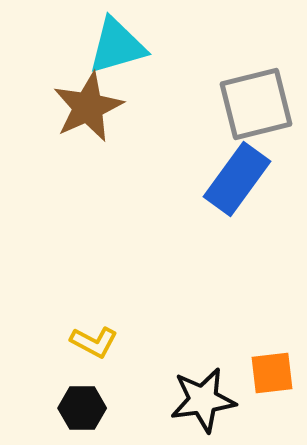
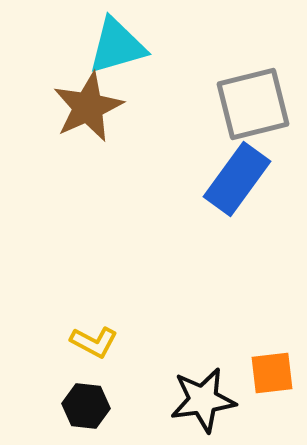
gray square: moved 3 px left
black hexagon: moved 4 px right, 2 px up; rotated 6 degrees clockwise
